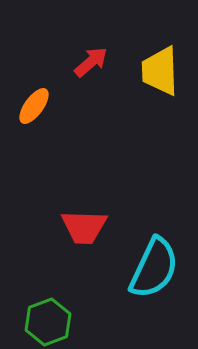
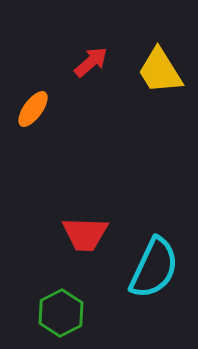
yellow trapezoid: rotated 30 degrees counterclockwise
orange ellipse: moved 1 px left, 3 px down
red trapezoid: moved 1 px right, 7 px down
green hexagon: moved 13 px right, 9 px up; rotated 6 degrees counterclockwise
